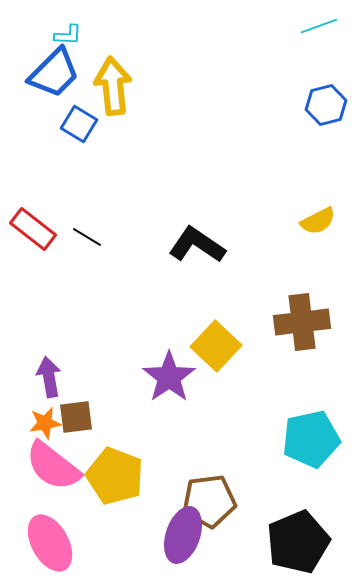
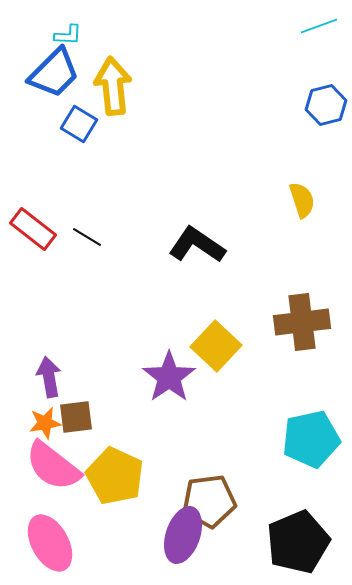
yellow semicircle: moved 16 px left, 21 px up; rotated 81 degrees counterclockwise
yellow pentagon: rotated 4 degrees clockwise
